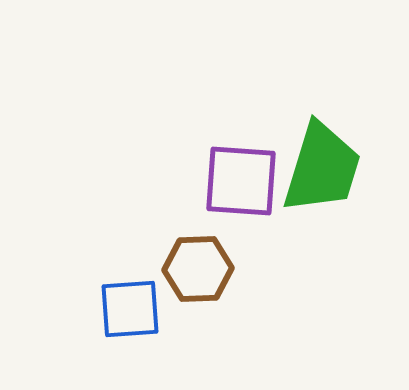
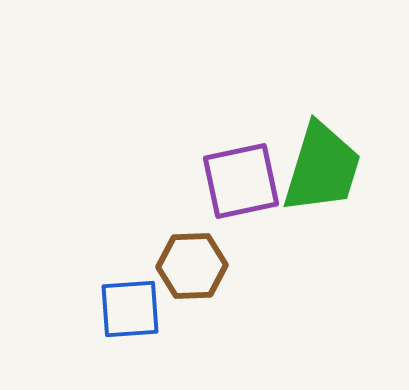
purple square: rotated 16 degrees counterclockwise
brown hexagon: moved 6 px left, 3 px up
